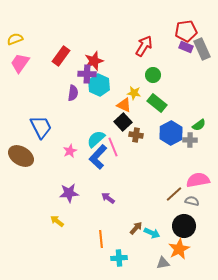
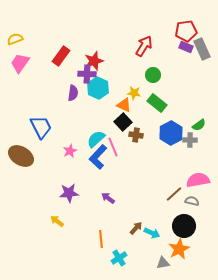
cyan hexagon: moved 1 px left, 3 px down
cyan cross: rotated 28 degrees counterclockwise
